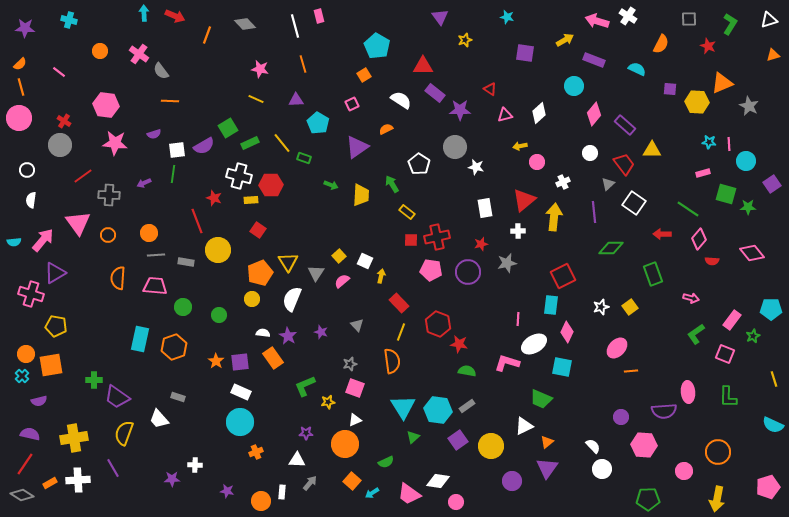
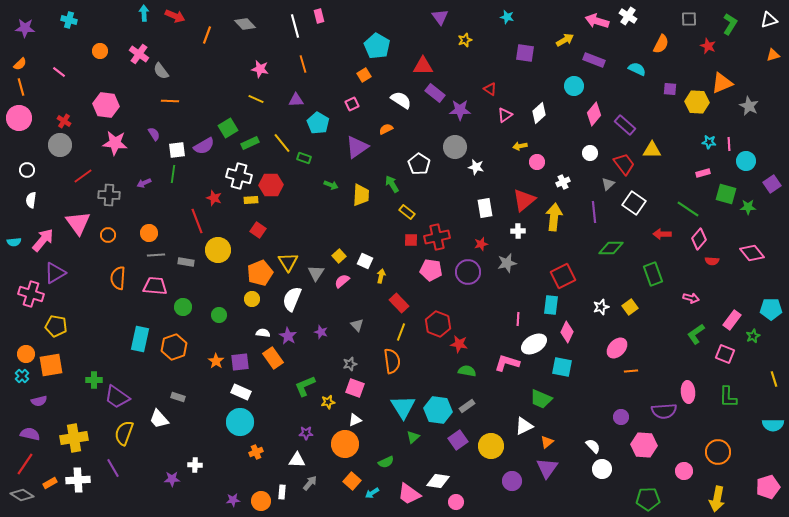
pink triangle at (505, 115): rotated 21 degrees counterclockwise
purple semicircle at (154, 134): rotated 104 degrees counterclockwise
cyan semicircle at (773, 425): rotated 25 degrees counterclockwise
purple star at (227, 491): moved 6 px right, 9 px down; rotated 16 degrees counterclockwise
